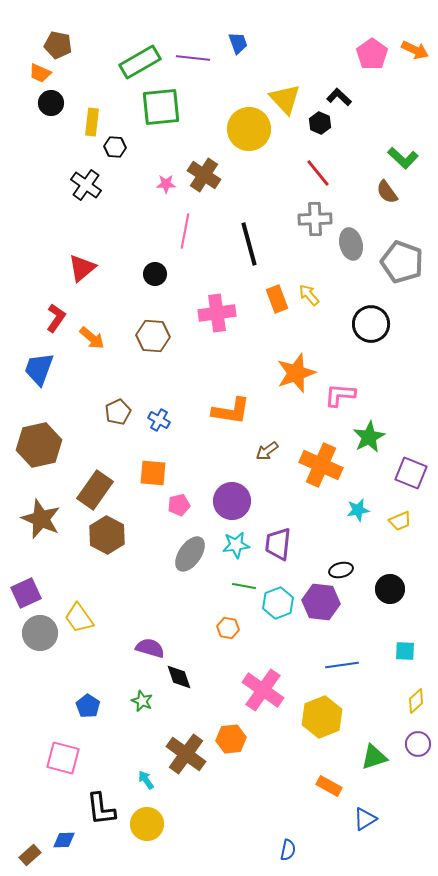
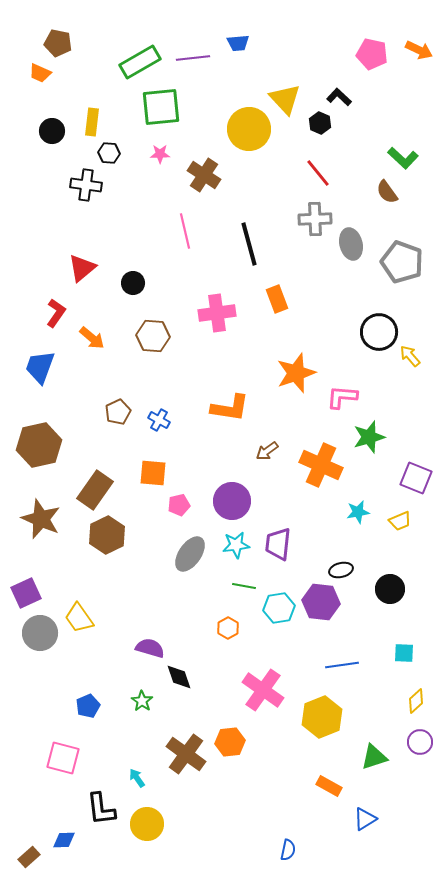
blue trapezoid at (238, 43): rotated 105 degrees clockwise
brown pentagon at (58, 45): moved 2 px up
orange arrow at (415, 50): moved 4 px right
pink pentagon at (372, 54): rotated 24 degrees counterclockwise
purple line at (193, 58): rotated 12 degrees counterclockwise
black circle at (51, 103): moved 1 px right, 28 px down
black hexagon at (115, 147): moved 6 px left, 6 px down
pink star at (166, 184): moved 6 px left, 30 px up
black cross at (86, 185): rotated 28 degrees counterclockwise
pink line at (185, 231): rotated 24 degrees counterclockwise
black circle at (155, 274): moved 22 px left, 9 px down
yellow arrow at (309, 295): moved 101 px right, 61 px down
red L-shape at (56, 318): moved 5 px up
black circle at (371, 324): moved 8 px right, 8 px down
blue trapezoid at (39, 369): moved 1 px right, 2 px up
pink L-shape at (340, 395): moved 2 px right, 2 px down
orange L-shape at (231, 411): moved 1 px left, 3 px up
green star at (369, 437): rotated 12 degrees clockwise
purple square at (411, 473): moved 5 px right, 5 px down
cyan star at (358, 510): moved 2 px down
brown hexagon at (107, 535): rotated 6 degrees clockwise
cyan hexagon at (278, 603): moved 1 px right, 5 px down; rotated 12 degrees clockwise
orange hexagon at (228, 628): rotated 20 degrees clockwise
cyan square at (405, 651): moved 1 px left, 2 px down
green star at (142, 701): rotated 10 degrees clockwise
blue pentagon at (88, 706): rotated 15 degrees clockwise
orange hexagon at (231, 739): moved 1 px left, 3 px down
purple circle at (418, 744): moved 2 px right, 2 px up
cyan arrow at (146, 780): moved 9 px left, 2 px up
brown rectangle at (30, 855): moved 1 px left, 2 px down
